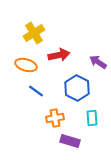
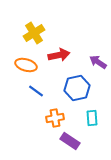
blue hexagon: rotated 20 degrees clockwise
purple rectangle: rotated 18 degrees clockwise
